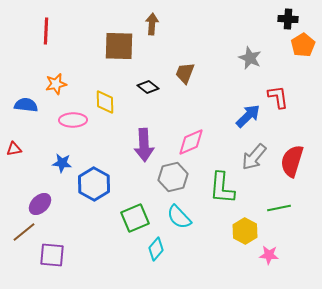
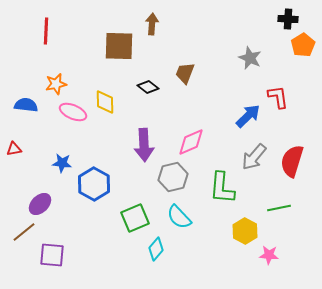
pink ellipse: moved 8 px up; rotated 24 degrees clockwise
